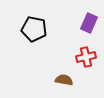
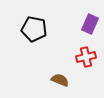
purple rectangle: moved 1 px right, 1 px down
brown semicircle: moved 4 px left; rotated 12 degrees clockwise
